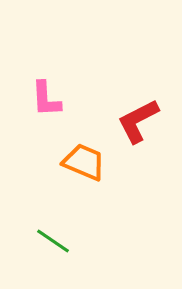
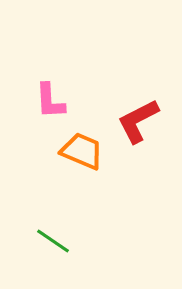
pink L-shape: moved 4 px right, 2 px down
orange trapezoid: moved 2 px left, 11 px up
